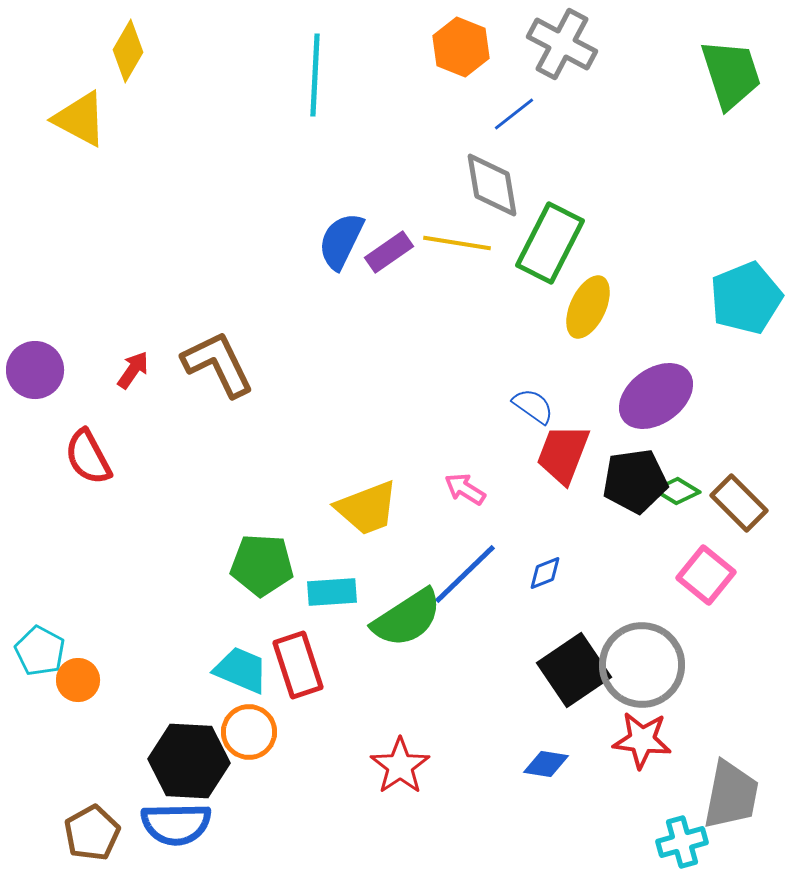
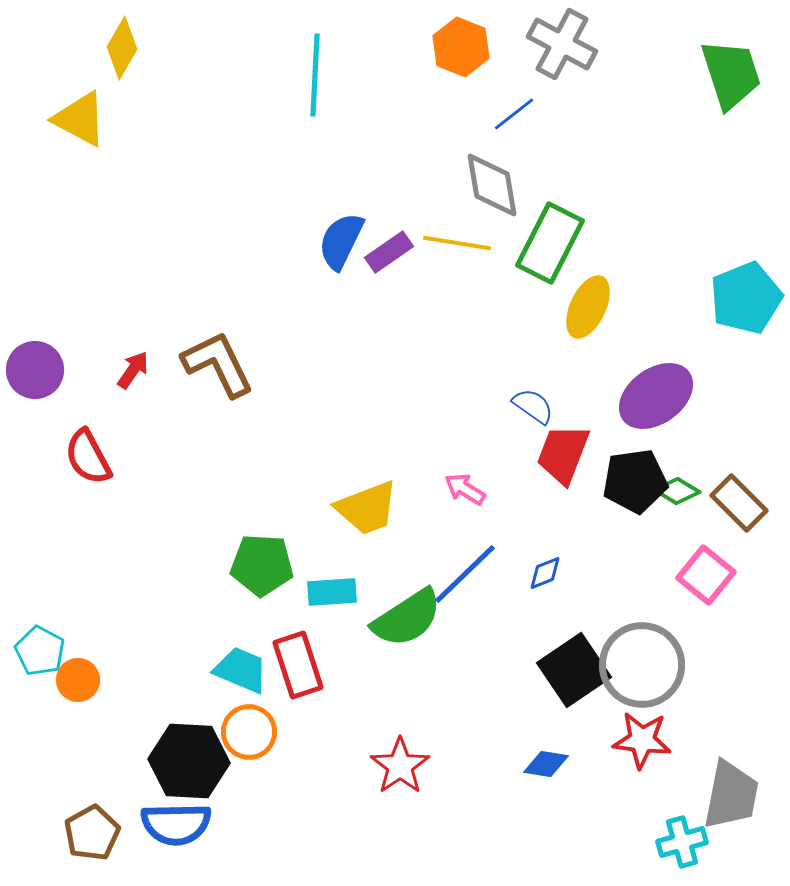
yellow diamond at (128, 51): moved 6 px left, 3 px up
